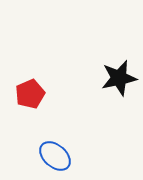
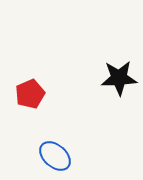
black star: rotated 9 degrees clockwise
